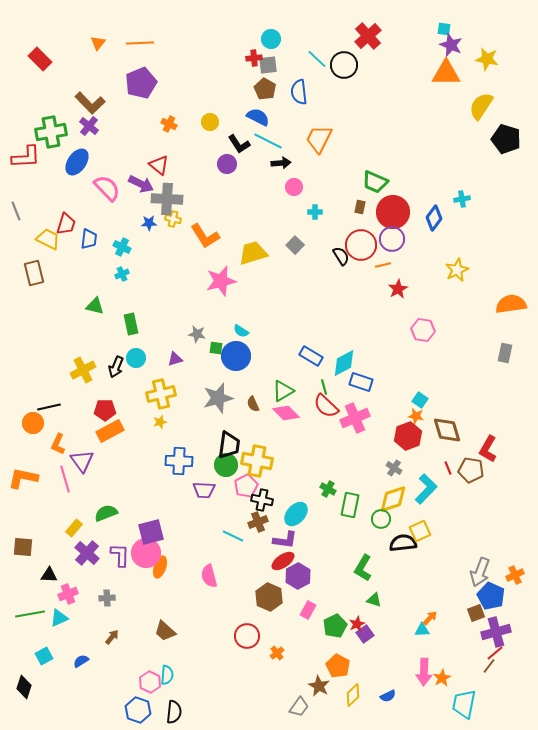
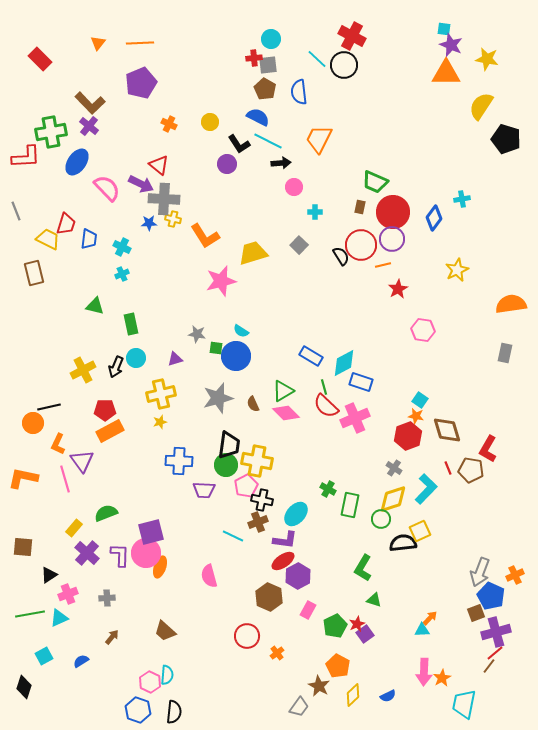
red cross at (368, 36): moved 16 px left; rotated 20 degrees counterclockwise
gray cross at (167, 199): moved 3 px left
gray square at (295, 245): moved 4 px right
black triangle at (49, 575): rotated 36 degrees counterclockwise
